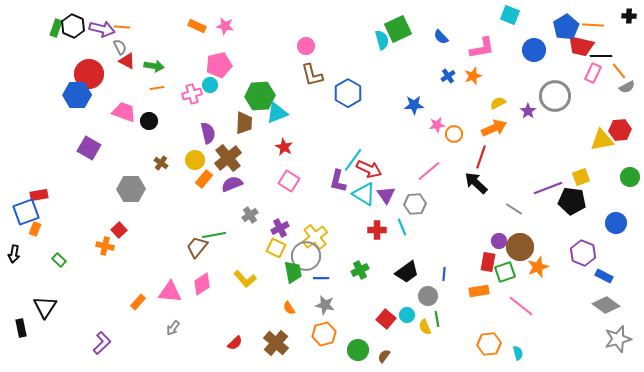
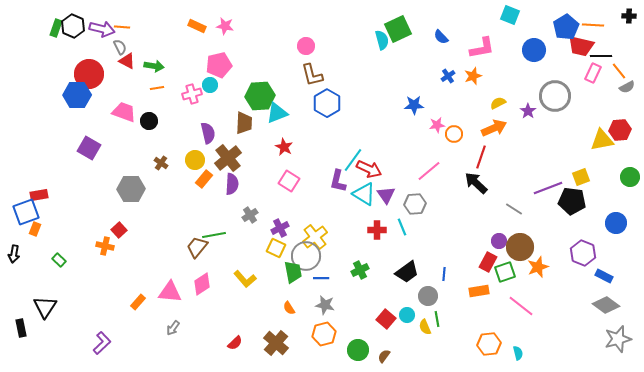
blue hexagon at (348, 93): moved 21 px left, 10 px down
purple semicircle at (232, 184): rotated 115 degrees clockwise
red rectangle at (488, 262): rotated 18 degrees clockwise
